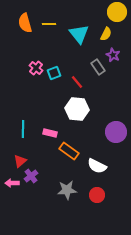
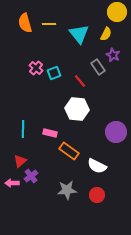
red line: moved 3 px right, 1 px up
